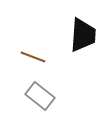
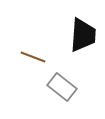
gray rectangle: moved 22 px right, 9 px up
